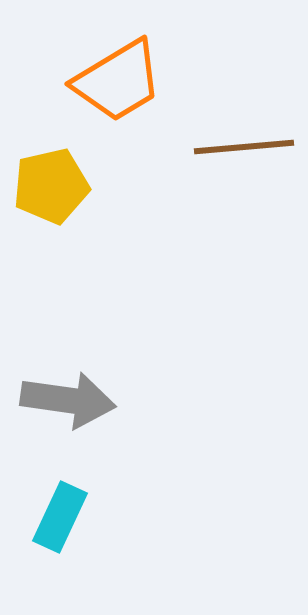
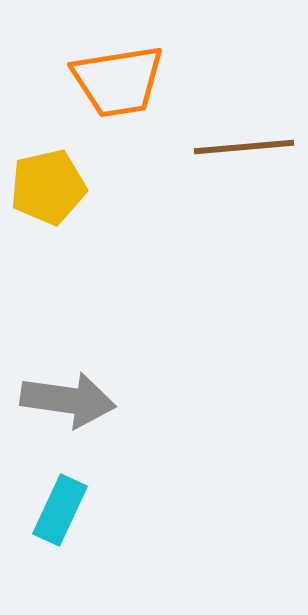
orange trapezoid: rotated 22 degrees clockwise
yellow pentagon: moved 3 px left, 1 px down
cyan rectangle: moved 7 px up
